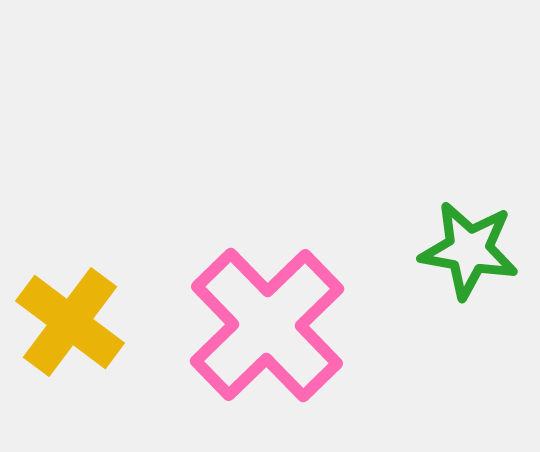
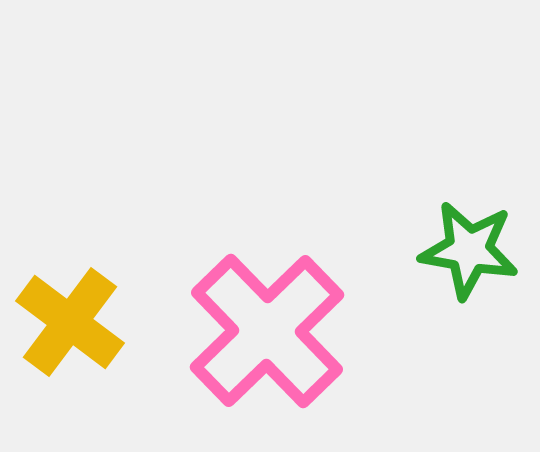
pink cross: moved 6 px down
